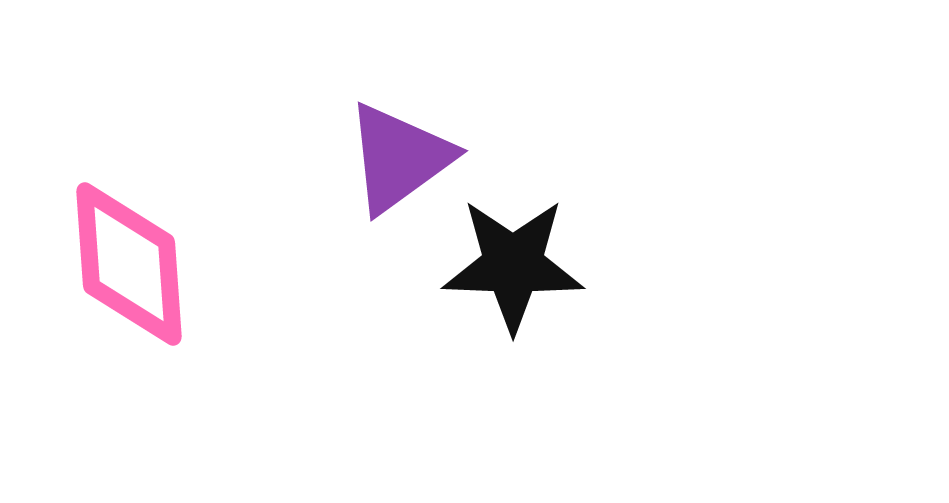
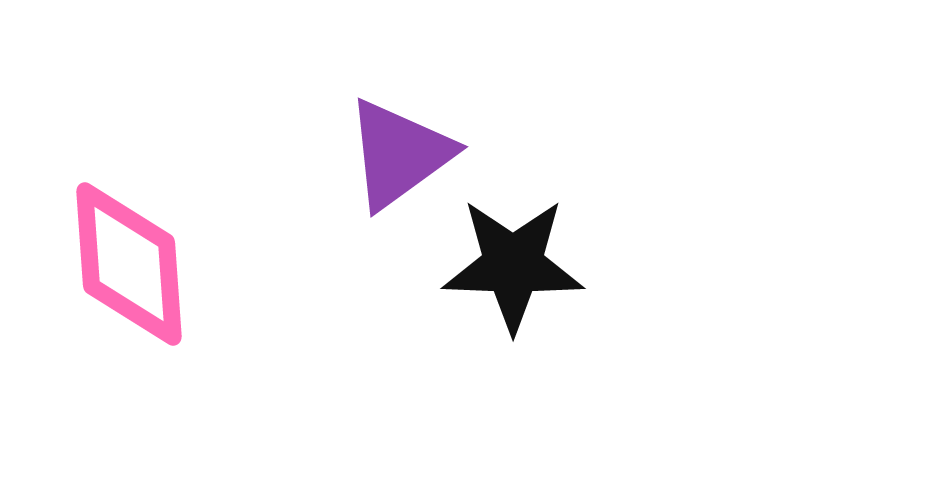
purple triangle: moved 4 px up
